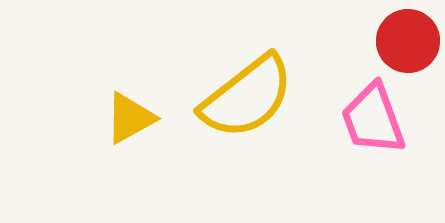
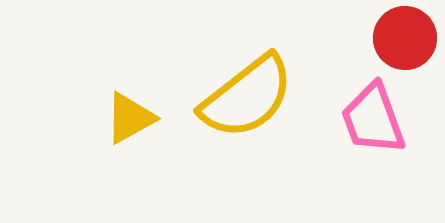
red circle: moved 3 px left, 3 px up
